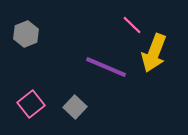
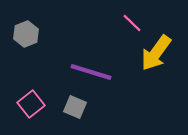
pink line: moved 2 px up
yellow arrow: moved 2 px right; rotated 15 degrees clockwise
purple line: moved 15 px left, 5 px down; rotated 6 degrees counterclockwise
gray square: rotated 20 degrees counterclockwise
